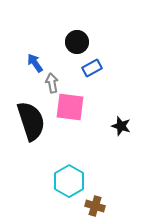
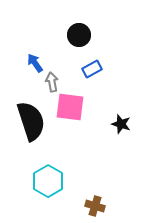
black circle: moved 2 px right, 7 px up
blue rectangle: moved 1 px down
gray arrow: moved 1 px up
black star: moved 2 px up
cyan hexagon: moved 21 px left
